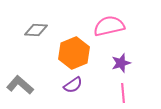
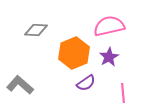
purple star: moved 12 px left, 6 px up; rotated 12 degrees counterclockwise
purple semicircle: moved 13 px right, 2 px up
